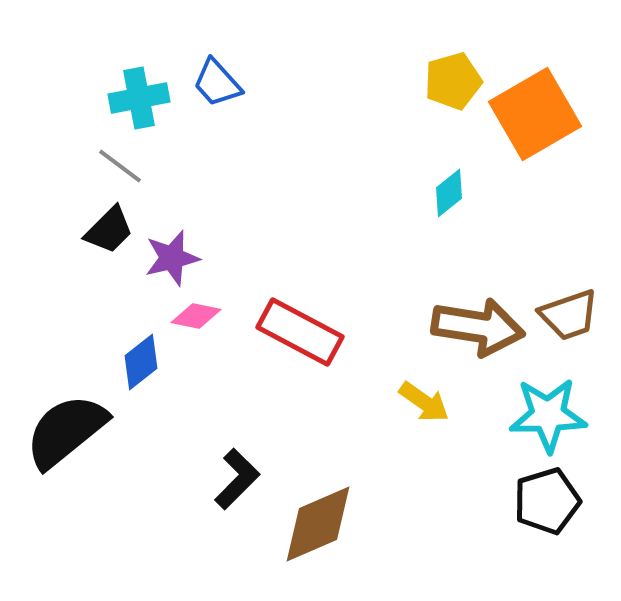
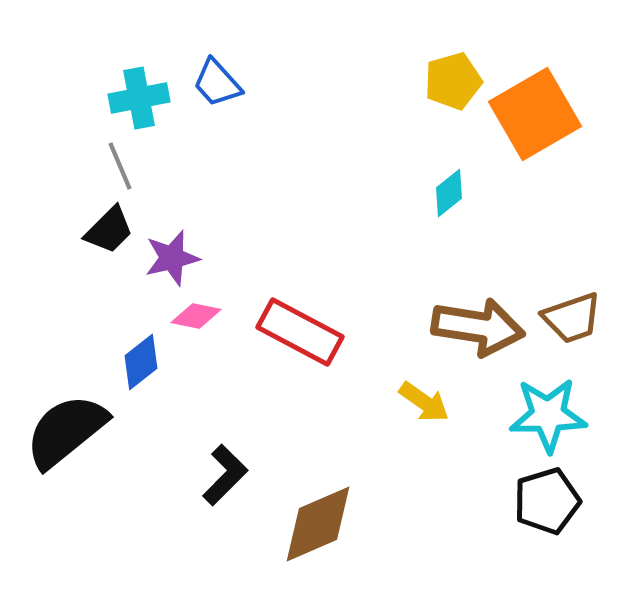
gray line: rotated 30 degrees clockwise
brown trapezoid: moved 3 px right, 3 px down
black L-shape: moved 12 px left, 4 px up
